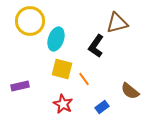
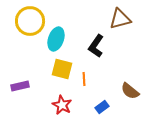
brown triangle: moved 3 px right, 4 px up
orange line: rotated 32 degrees clockwise
red star: moved 1 px left, 1 px down
